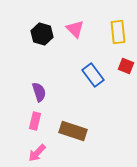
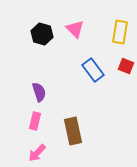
yellow rectangle: moved 2 px right; rotated 15 degrees clockwise
blue rectangle: moved 5 px up
brown rectangle: rotated 60 degrees clockwise
